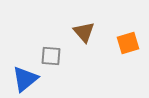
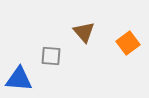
orange square: rotated 20 degrees counterclockwise
blue triangle: moved 6 px left; rotated 44 degrees clockwise
